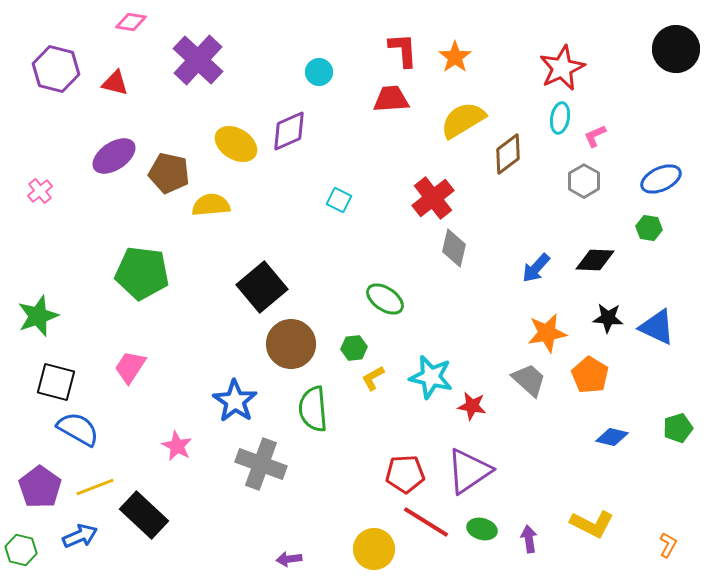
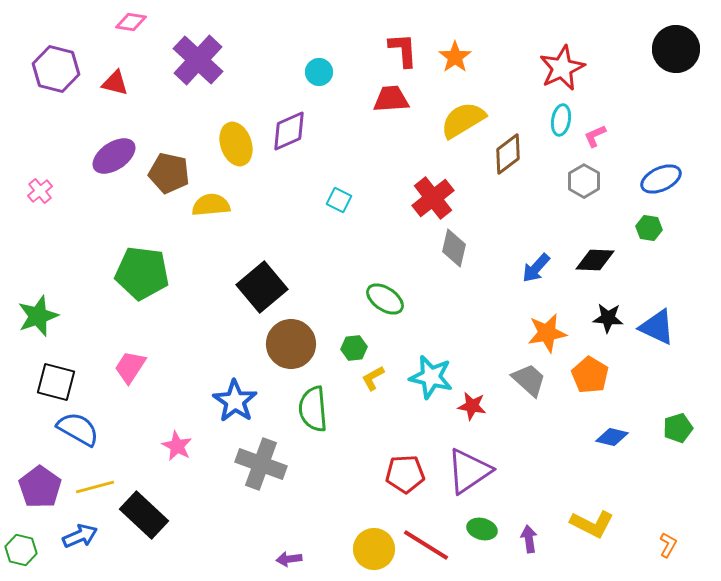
cyan ellipse at (560, 118): moved 1 px right, 2 px down
yellow ellipse at (236, 144): rotated 39 degrees clockwise
yellow line at (95, 487): rotated 6 degrees clockwise
red line at (426, 522): moved 23 px down
